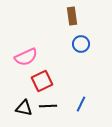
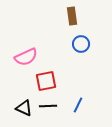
red square: moved 4 px right; rotated 15 degrees clockwise
blue line: moved 3 px left, 1 px down
black triangle: rotated 12 degrees clockwise
